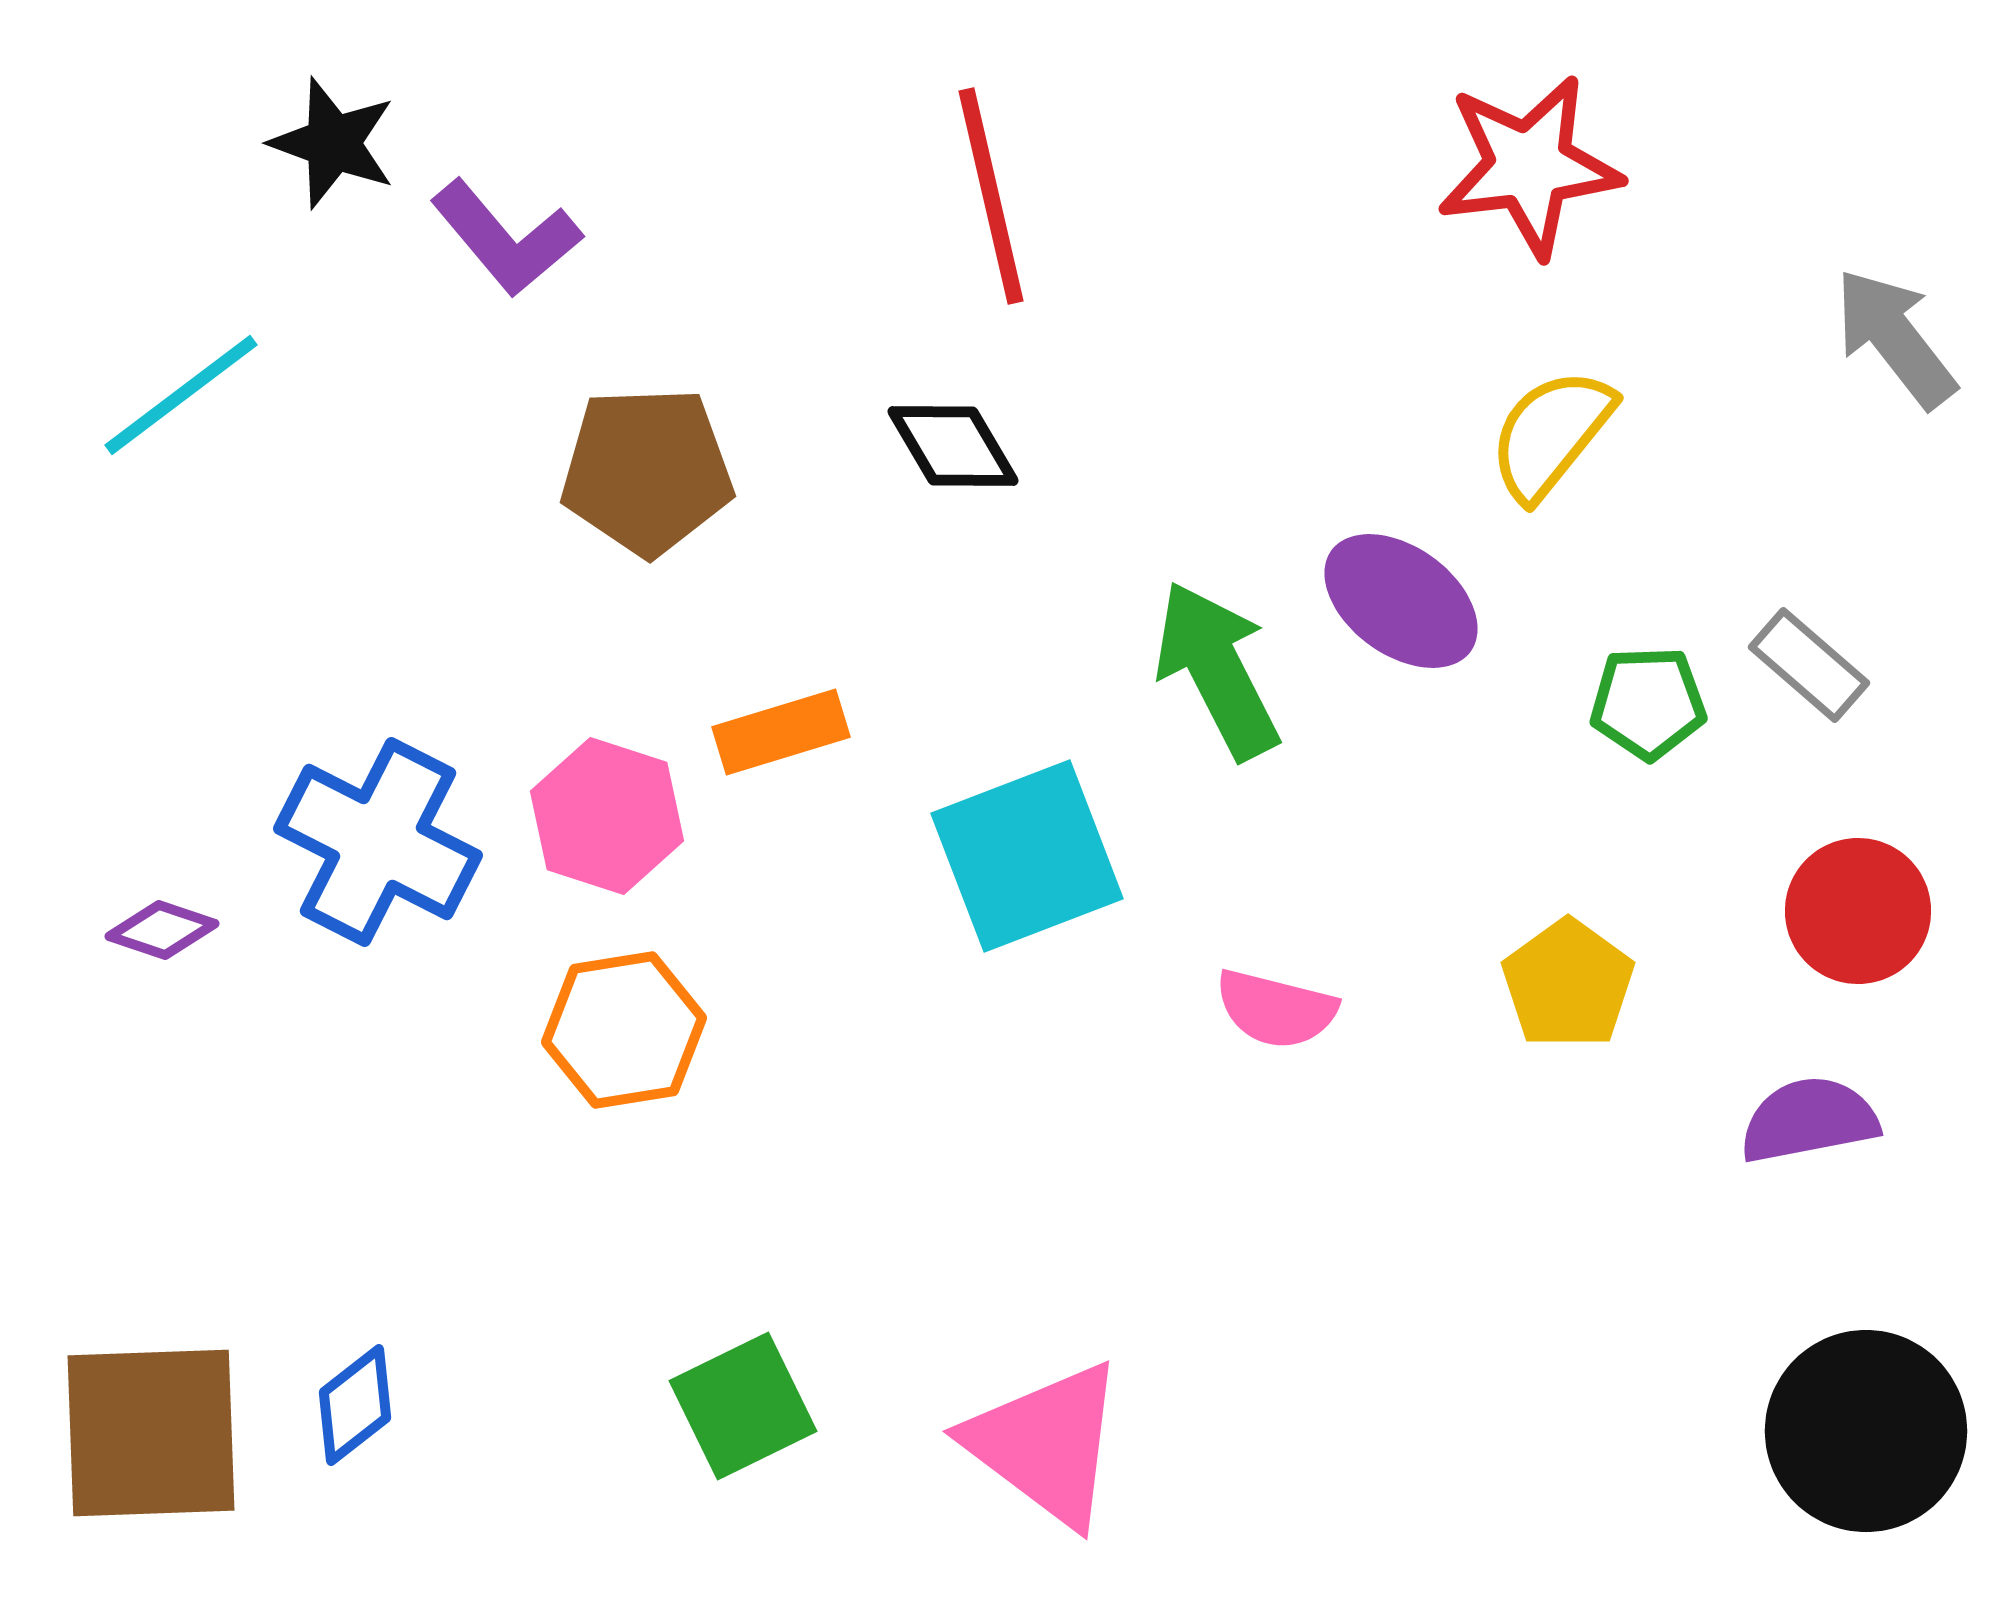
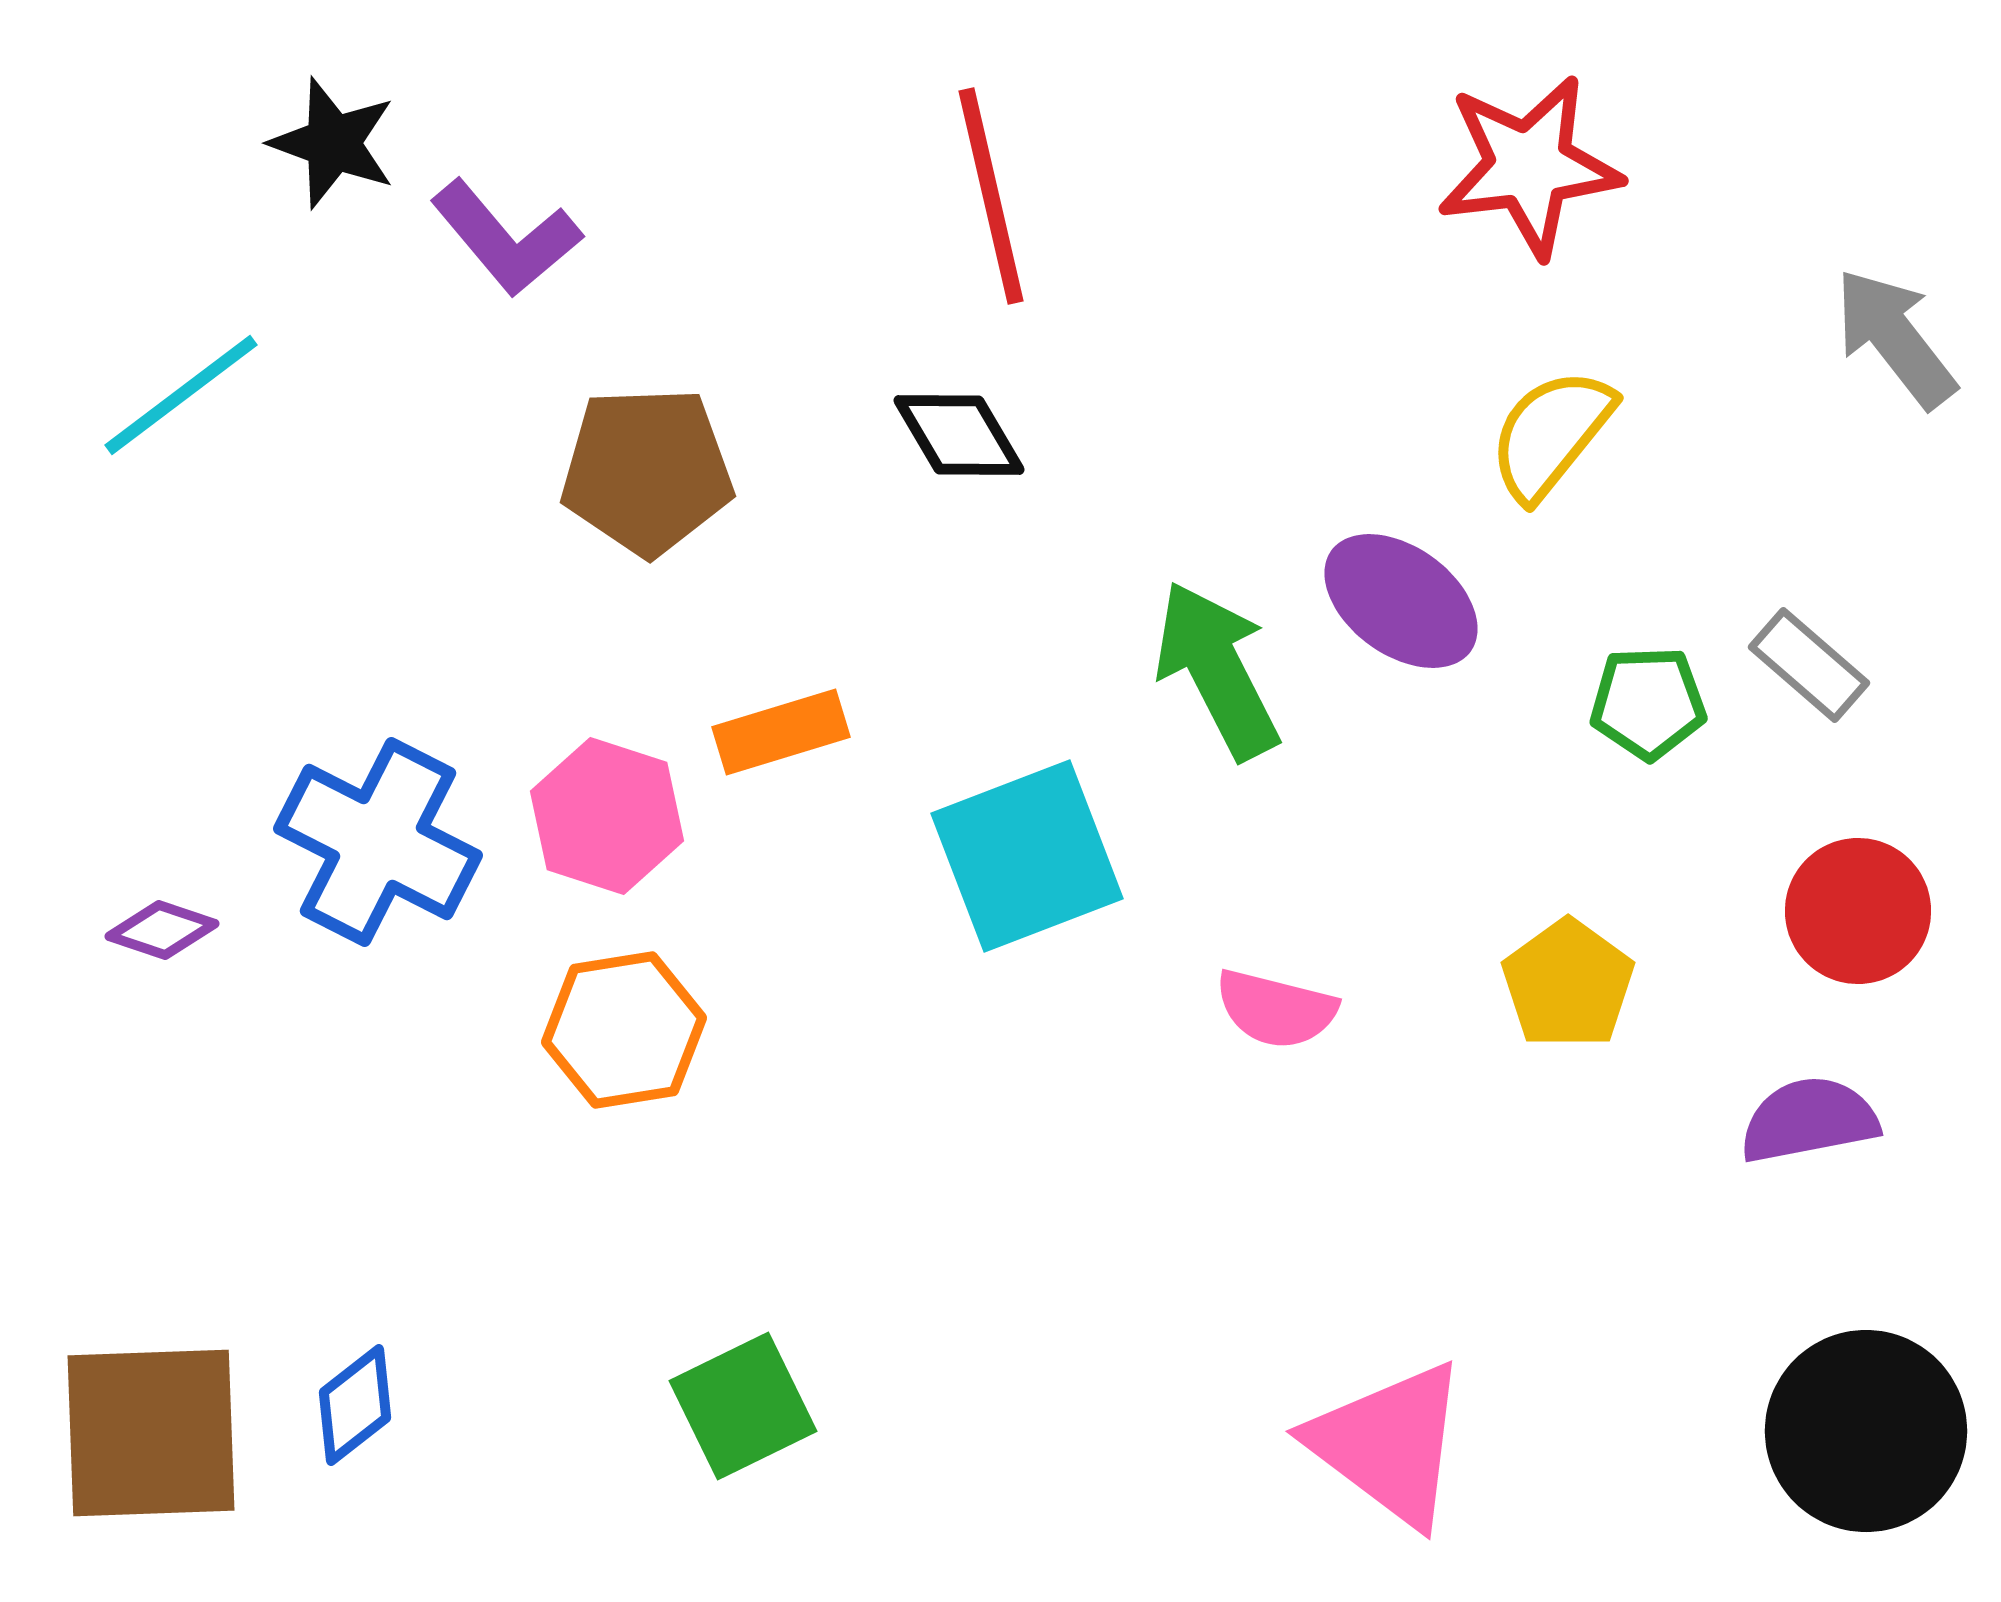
black diamond: moved 6 px right, 11 px up
pink triangle: moved 343 px right
